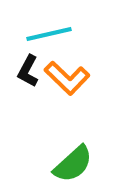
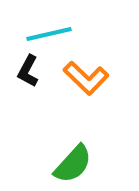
orange L-shape: moved 19 px right
green semicircle: rotated 6 degrees counterclockwise
